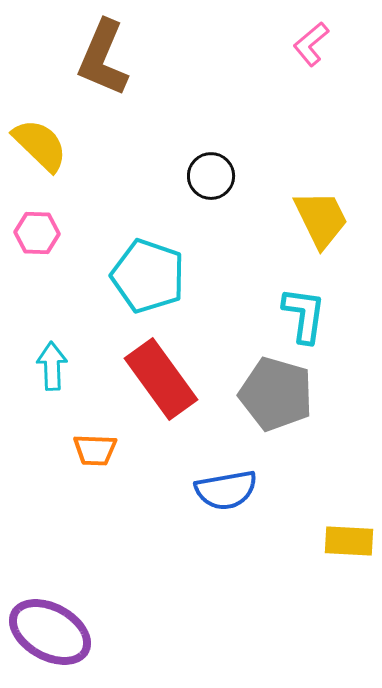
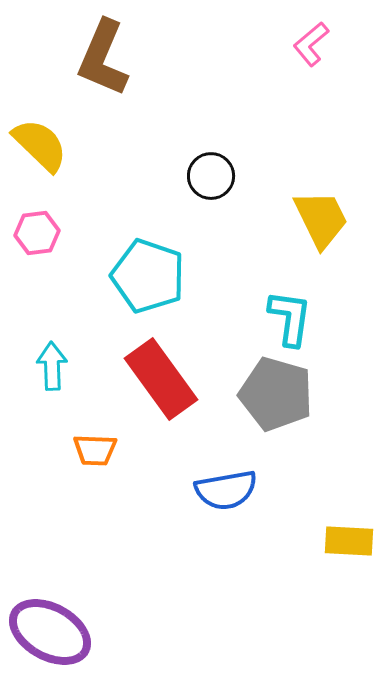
pink hexagon: rotated 9 degrees counterclockwise
cyan L-shape: moved 14 px left, 3 px down
